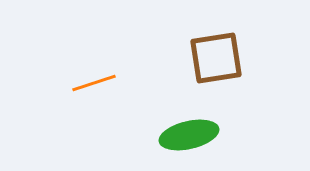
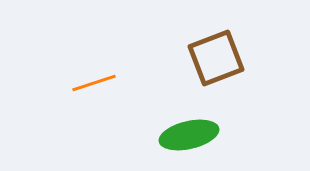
brown square: rotated 12 degrees counterclockwise
